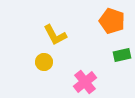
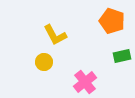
green rectangle: moved 1 px down
